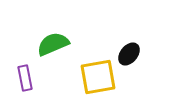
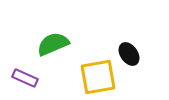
black ellipse: rotated 75 degrees counterclockwise
purple rectangle: rotated 55 degrees counterclockwise
